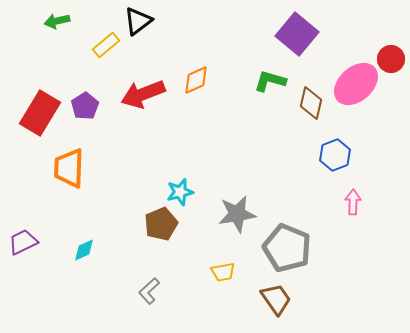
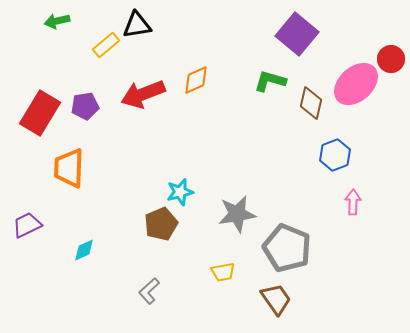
black triangle: moved 1 px left, 4 px down; rotated 28 degrees clockwise
purple pentagon: rotated 24 degrees clockwise
purple trapezoid: moved 4 px right, 17 px up
